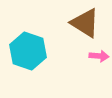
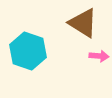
brown triangle: moved 2 px left
